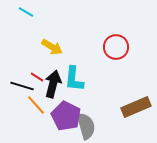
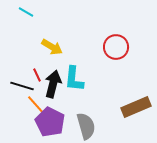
red line: moved 2 px up; rotated 32 degrees clockwise
purple pentagon: moved 16 px left, 6 px down
